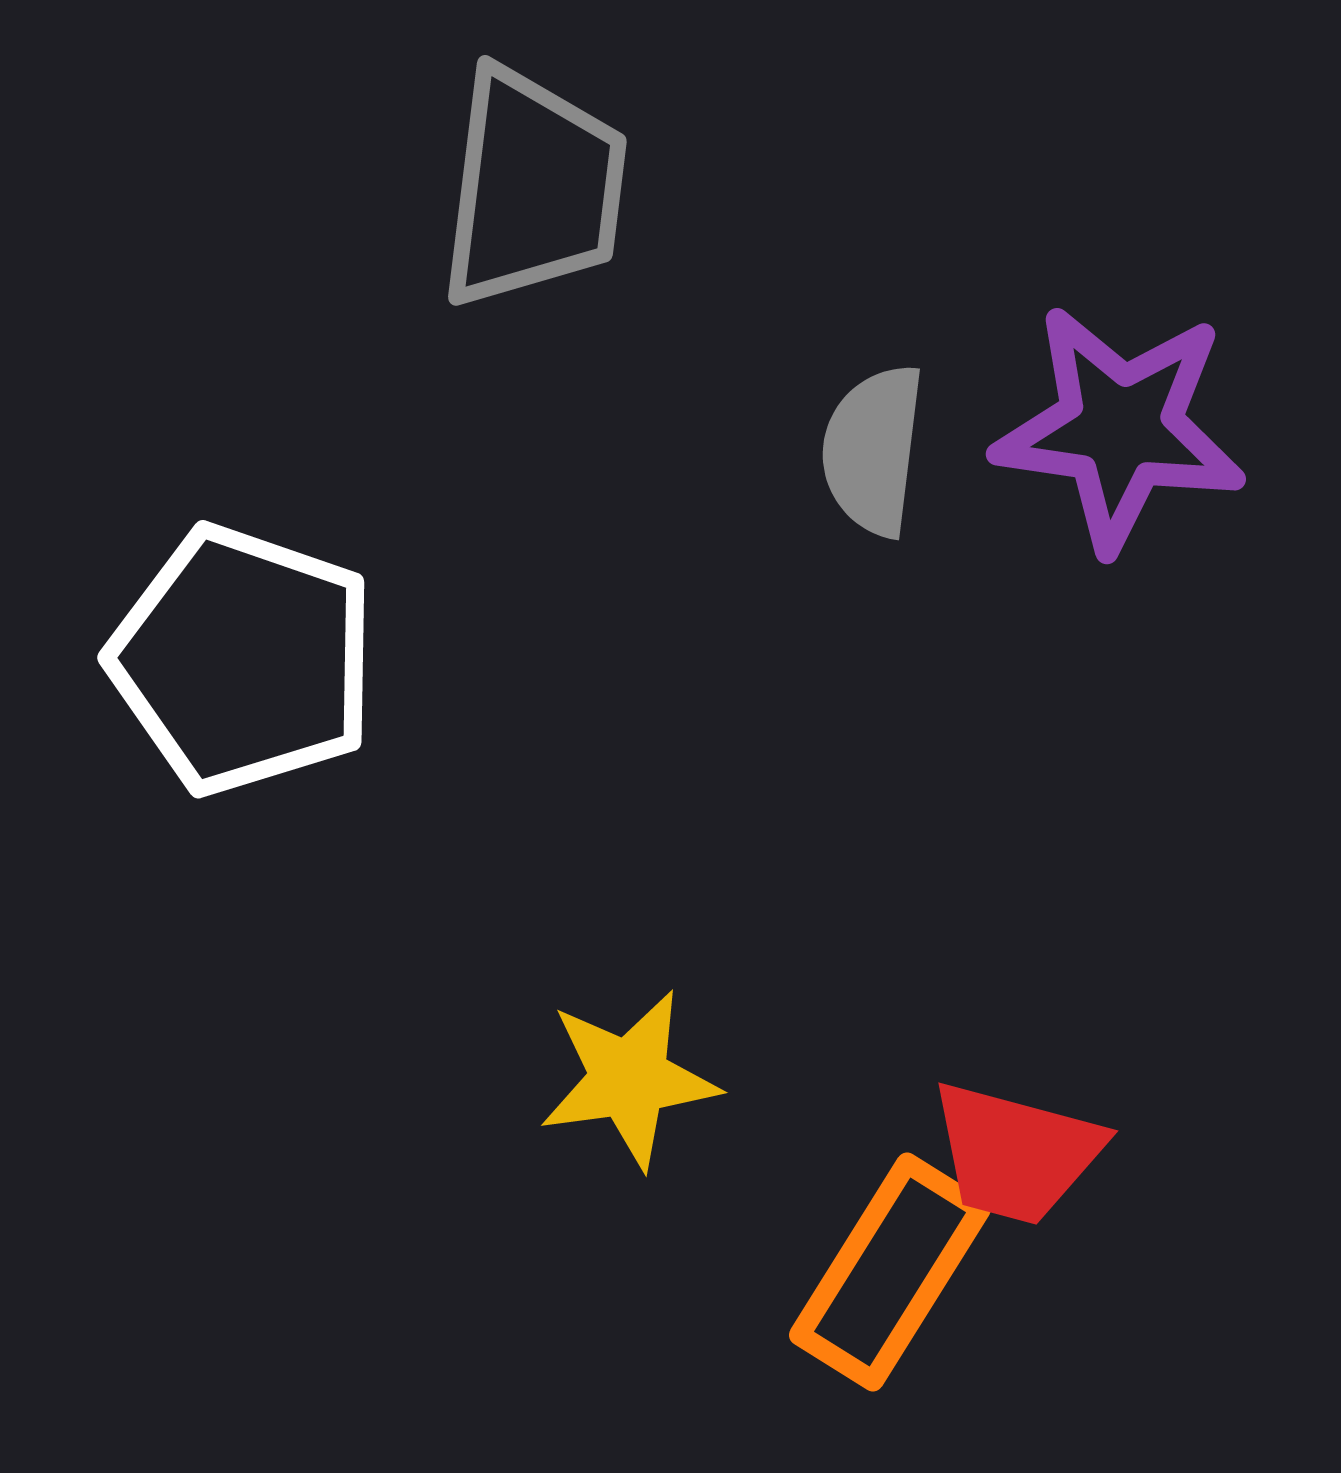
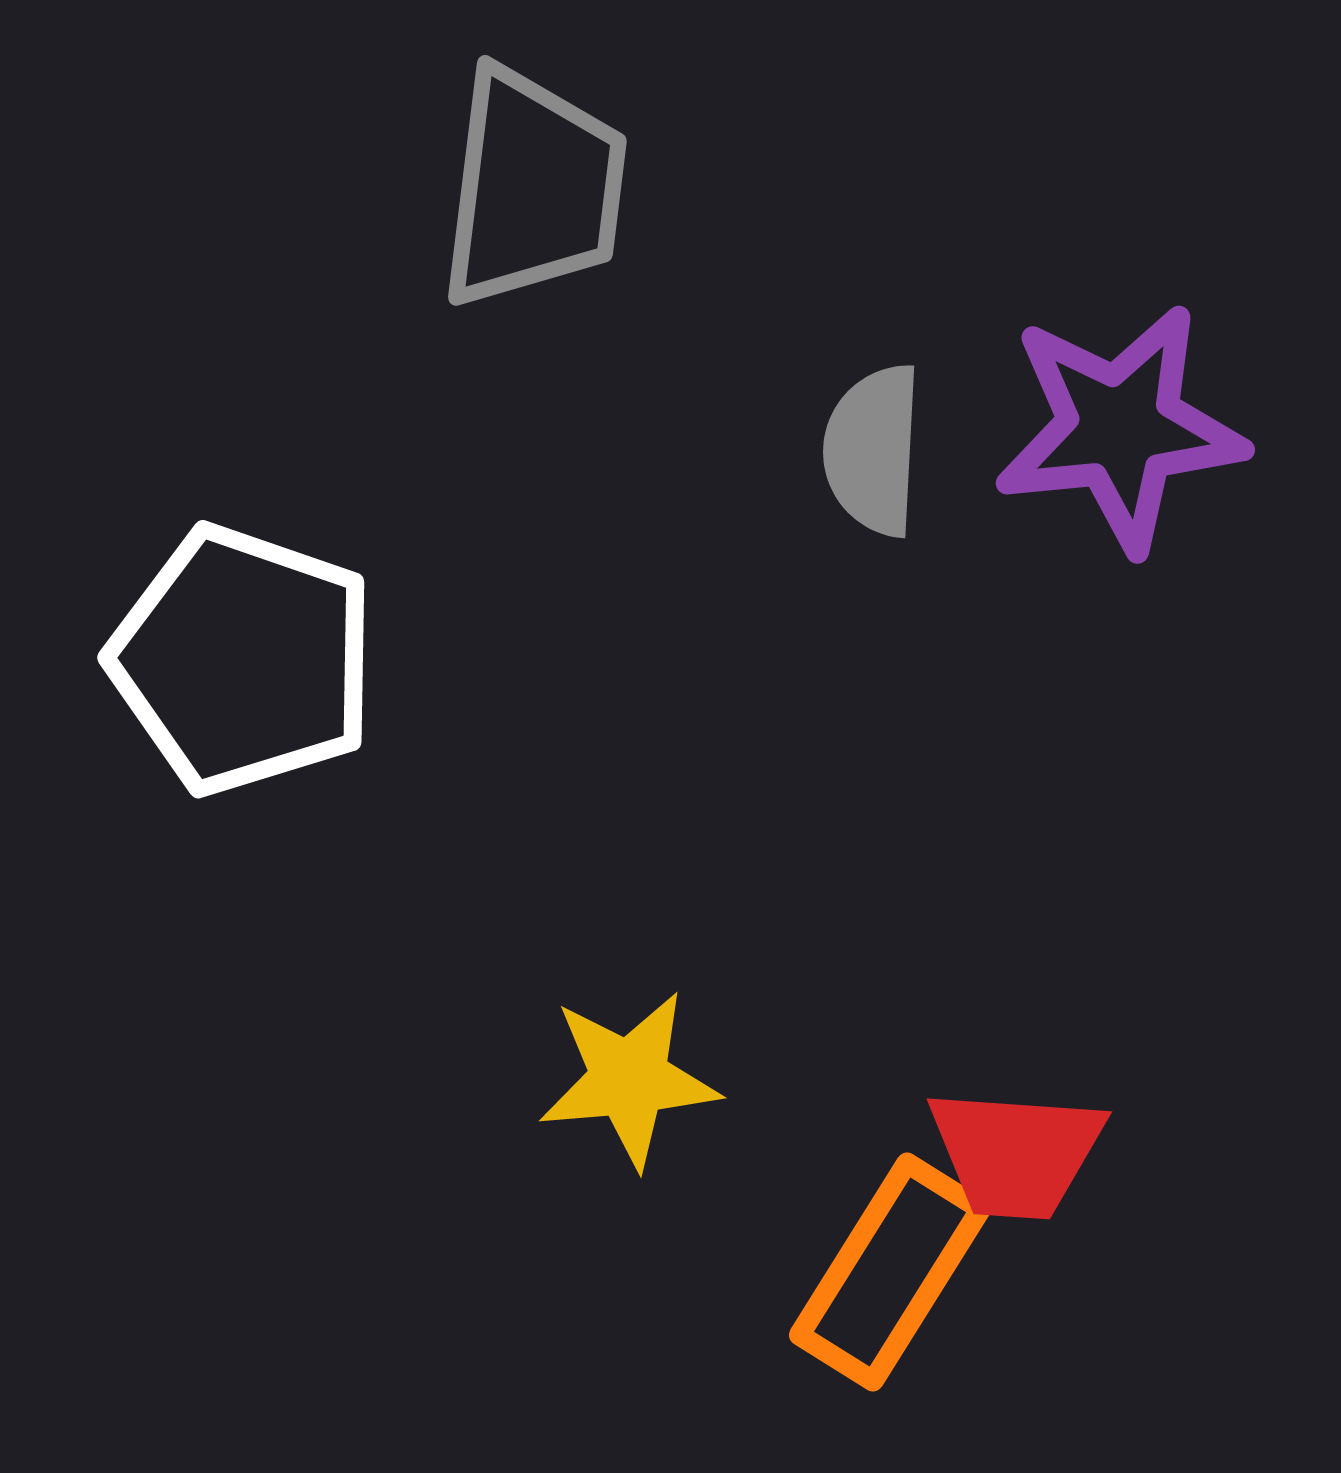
purple star: rotated 14 degrees counterclockwise
gray semicircle: rotated 4 degrees counterclockwise
yellow star: rotated 3 degrees clockwise
red trapezoid: rotated 11 degrees counterclockwise
